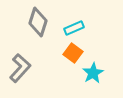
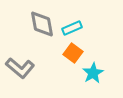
gray diamond: moved 4 px right, 2 px down; rotated 28 degrees counterclockwise
cyan rectangle: moved 2 px left
gray L-shape: rotated 88 degrees clockwise
